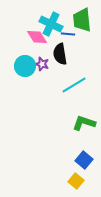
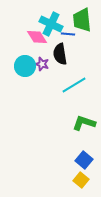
yellow square: moved 5 px right, 1 px up
